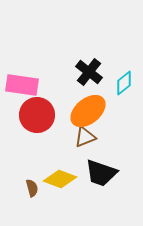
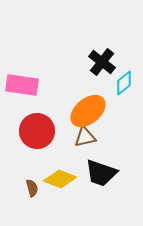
black cross: moved 13 px right, 10 px up
red circle: moved 16 px down
brown triangle: rotated 10 degrees clockwise
